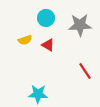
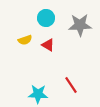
red line: moved 14 px left, 14 px down
